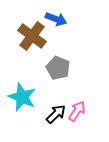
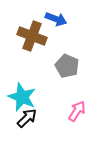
brown cross: rotated 16 degrees counterclockwise
gray pentagon: moved 9 px right, 2 px up
black arrow: moved 29 px left, 4 px down
